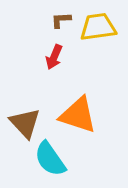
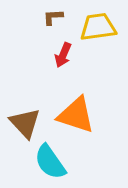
brown L-shape: moved 8 px left, 3 px up
red arrow: moved 9 px right, 2 px up
orange triangle: moved 2 px left
cyan semicircle: moved 3 px down
